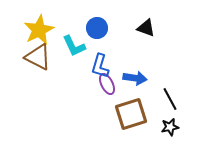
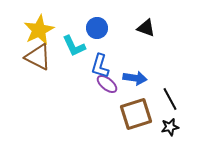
purple ellipse: rotated 25 degrees counterclockwise
brown square: moved 5 px right
